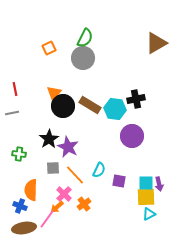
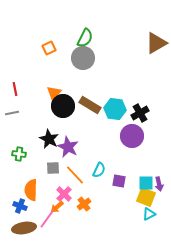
black cross: moved 4 px right, 14 px down; rotated 18 degrees counterclockwise
black star: rotated 12 degrees counterclockwise
yellow square: rotated 24 degrees clockwise
